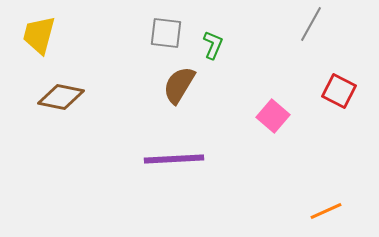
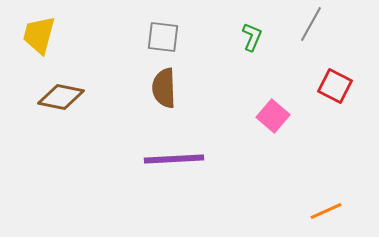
gray square: moved 3 px left, 4 px down
green L-shape: moved 39 px right, 8 px up
brown semicircle: moved 15 px left, 3 px down; rotated 33 degrees counterclockwise
red square: moved 4 px left, 5 px up
